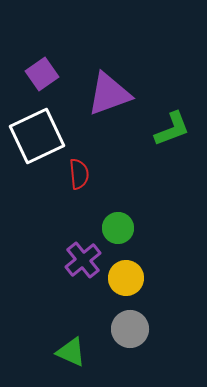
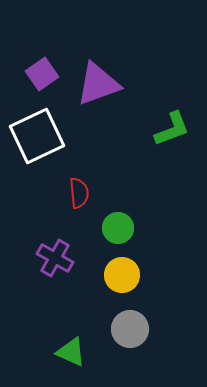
purple triangle: moved 11 px left, 10 px up
red semicircle: moved 19 px down
purple cross: moved 28 px left, 2 px up; rotated 21 degrees counterclockwise
yellow circle: moved 4 px left, 3 px up
